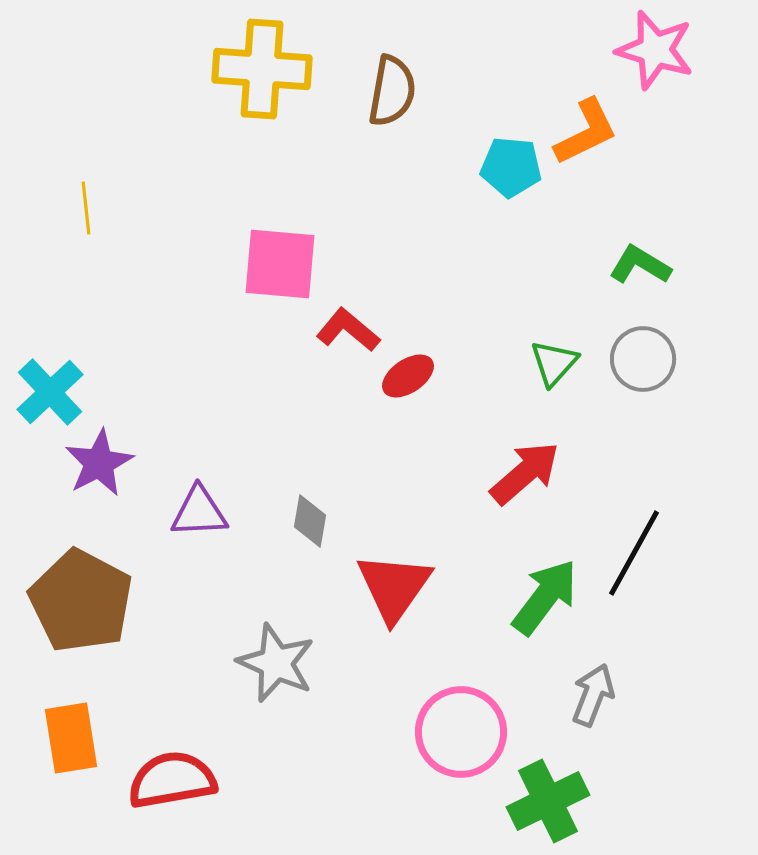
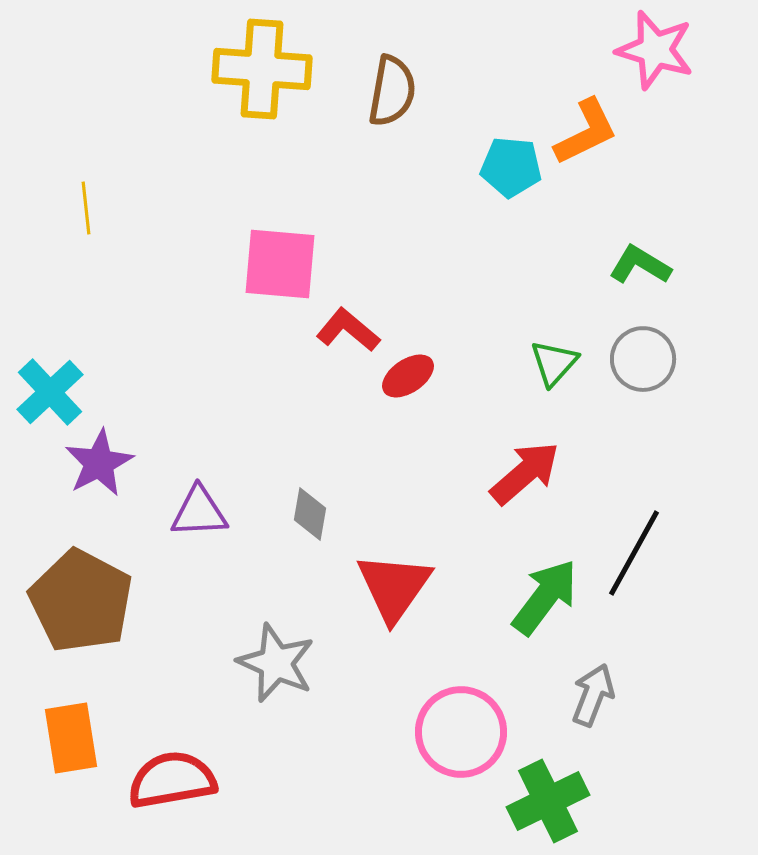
gray diamond: moved 7 px up
